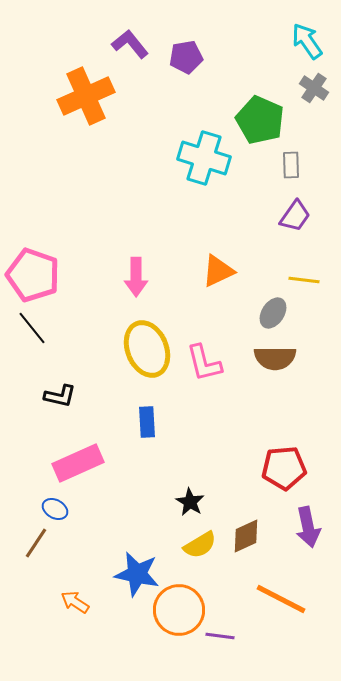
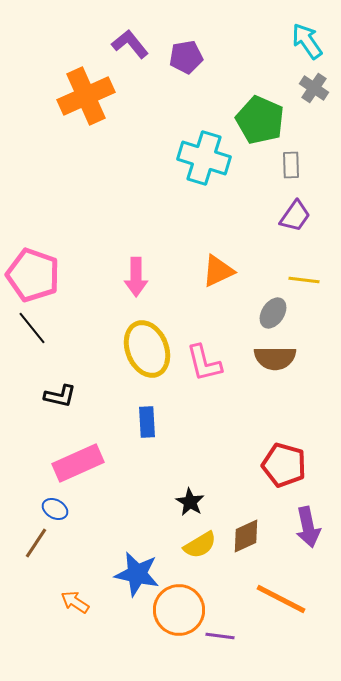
red pentagon: moved 3 px up; rotated 21 degrees clockwise
